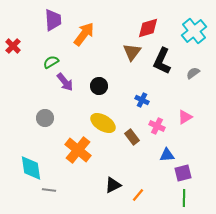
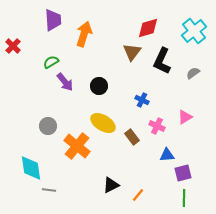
orange arrow: rotated 20 degrees counterclockwise
gray circle: moved 3 px right, 8 px down
orange cross: moved 1 px left, 4 px up
black triangle: moved 2 px left
